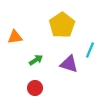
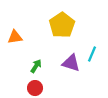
cyan line: moved 2 px right, 4 px down
green arrow: moved 6 px down; rotated 24 degrees counterclockwise
purple triangle: moved 2 px right, 1 px up
